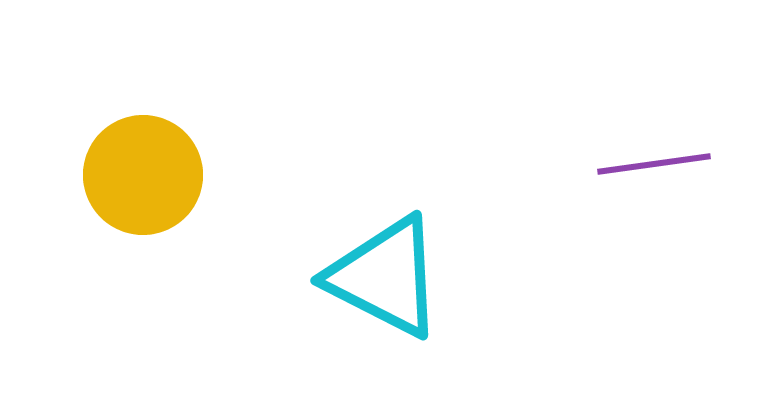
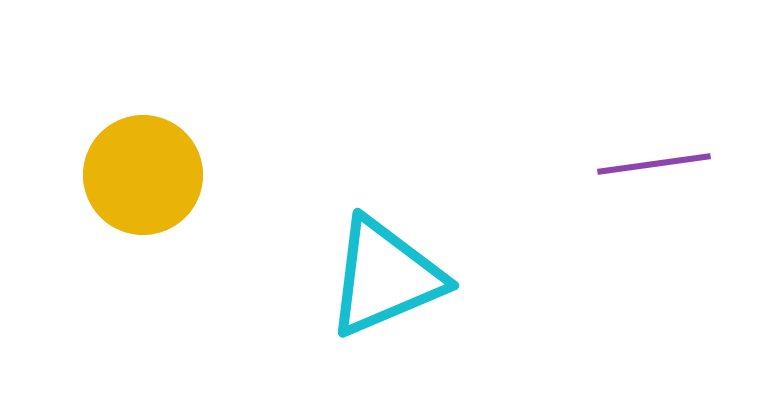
cyan triangle: rotated 50 degrees counterclockwise
